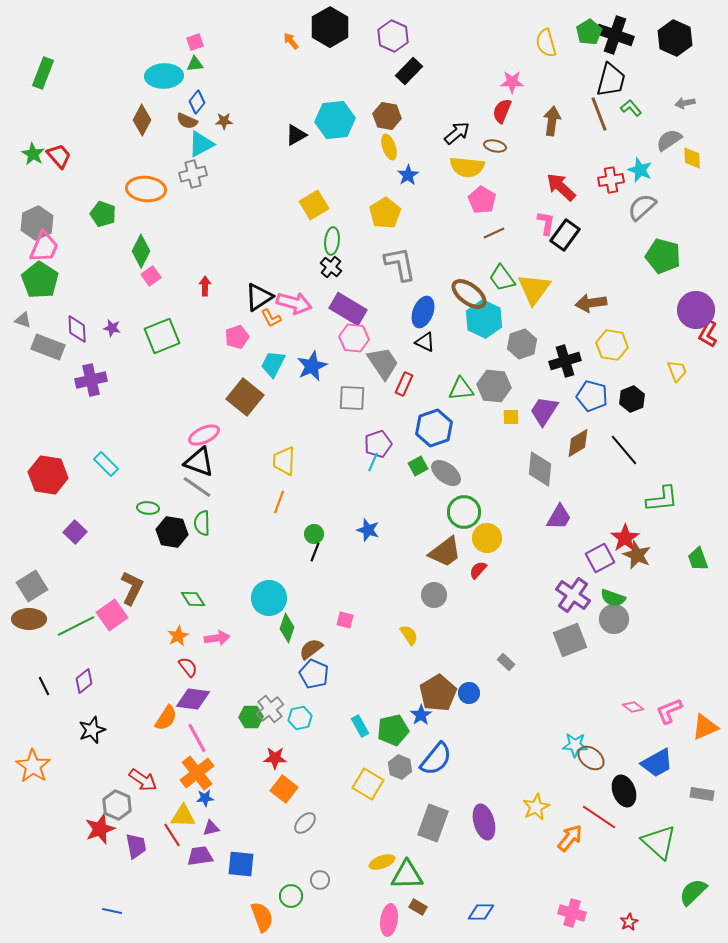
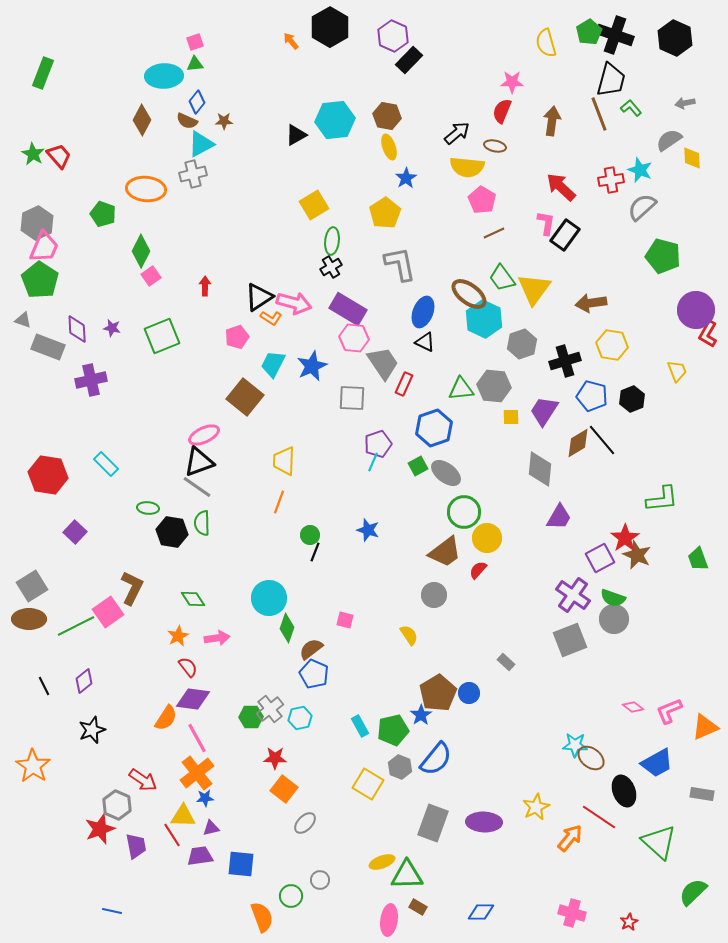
black rectangle at (409, 71): moved 11 px up
blue star at (408, 175): moved 2 px left, 3 px down
black cross at (331, 267): rotated 20 degrees clockwise
orange L-shape at (271, 318): rotated 30 degrees counterclockwise
black line at (624, 450): moved 22 px left, 10 px up
black triangle at (199, 462): rotated 40 degrees counterclockwise
green circle at (314, 534): moved 4 px left, 1 px down
pink square at (112, 615): moved 4 px left, 3 px up
purple ellipse at (484, 822): rotated 72 degrees counterclockwise
